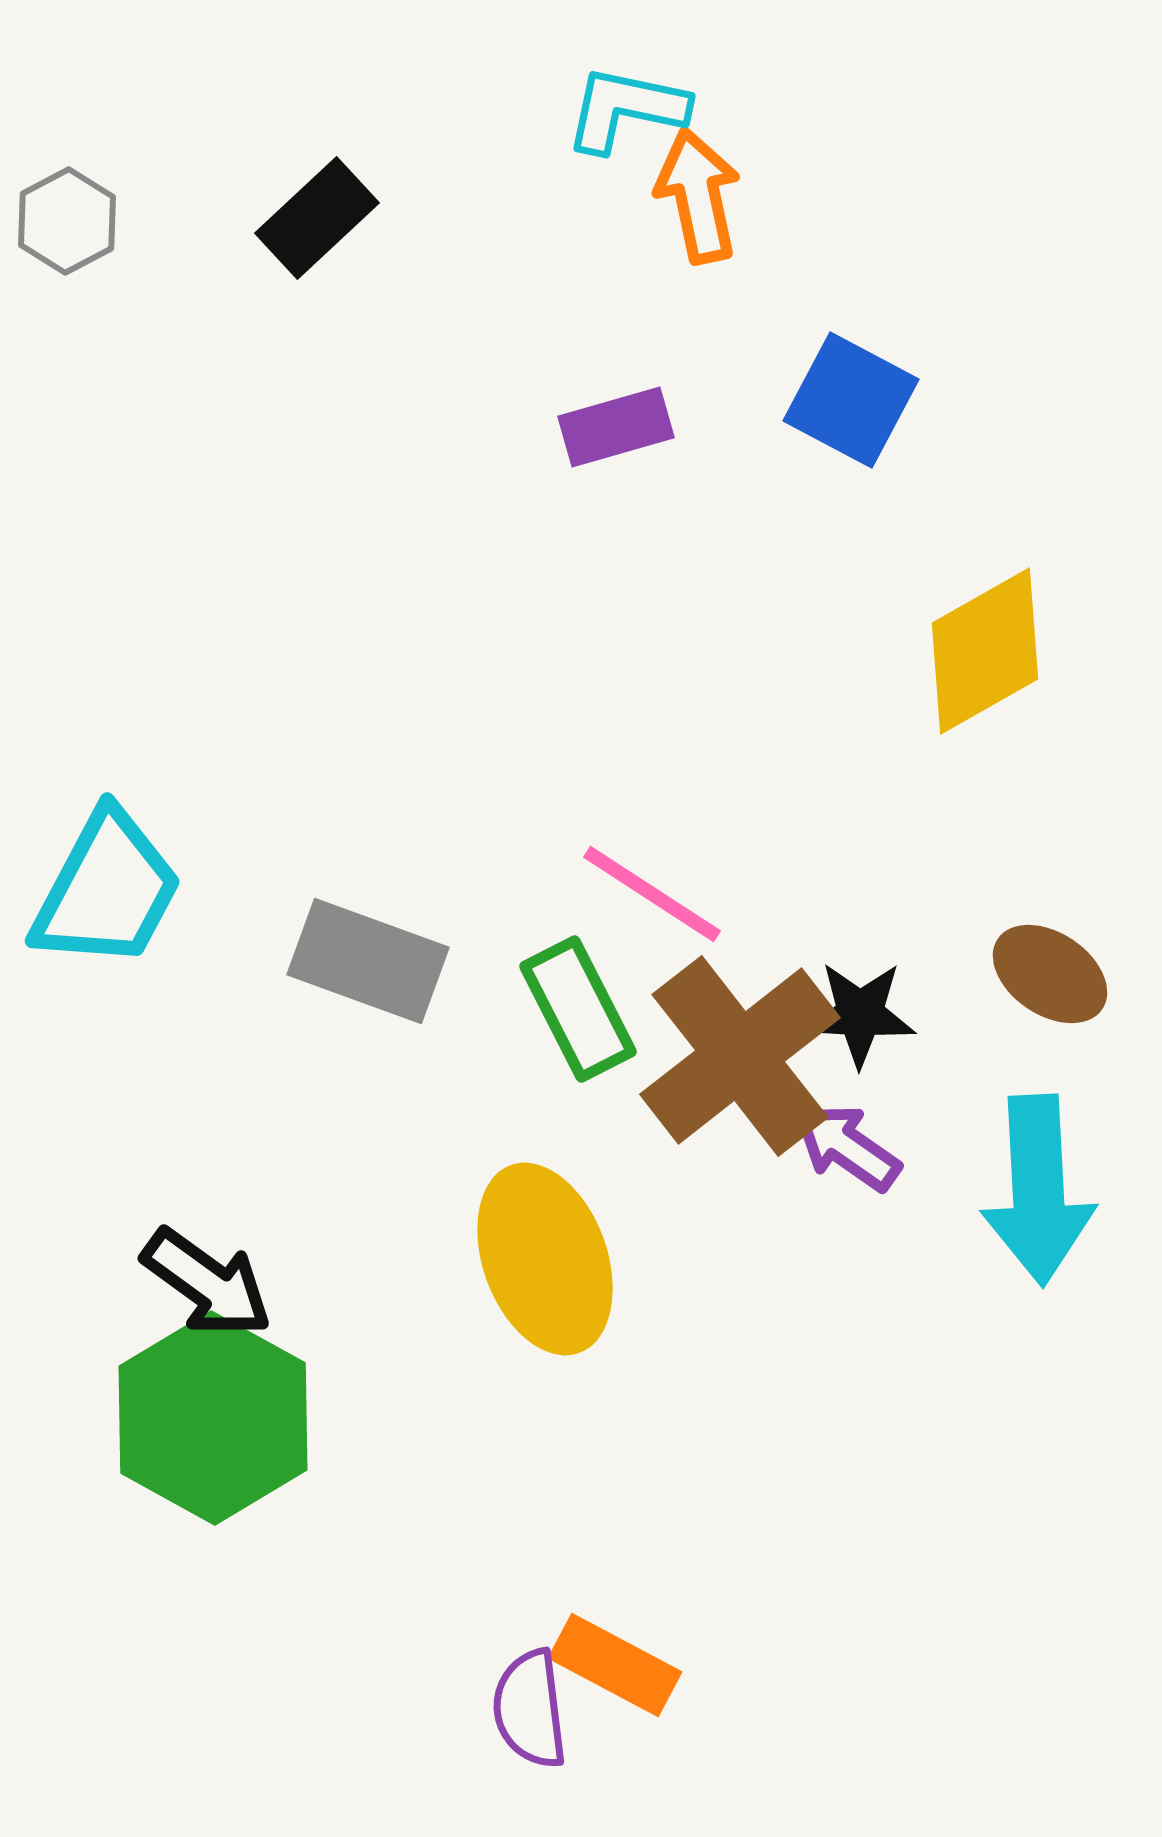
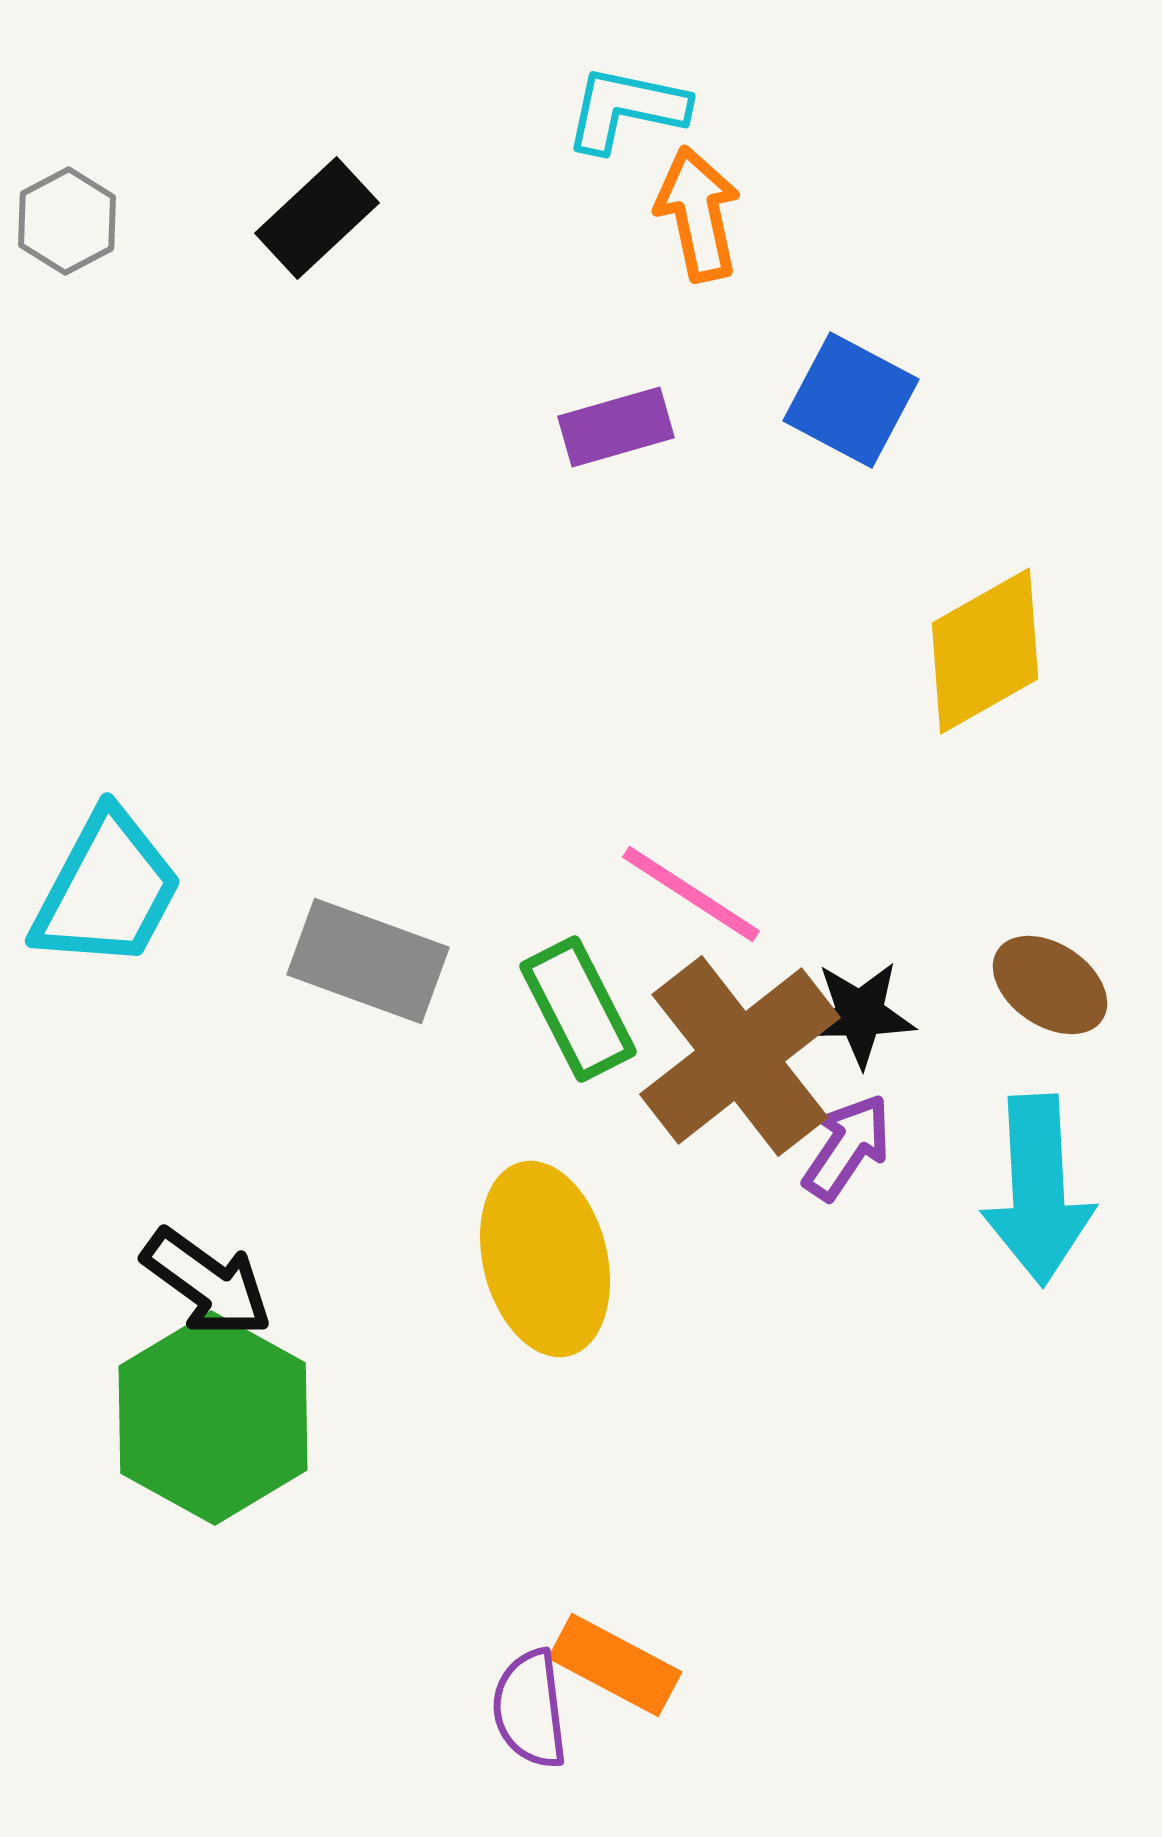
orange arrow: moved 18 px down
pink line: moved 39 px right
brown ellipse: moved 11 px down
black star: rotated 4 degrees counterclockwise
purple arrow: rotated 89 degrees clockwise
yellow ellipse: rotated 6 degrees clockwise
